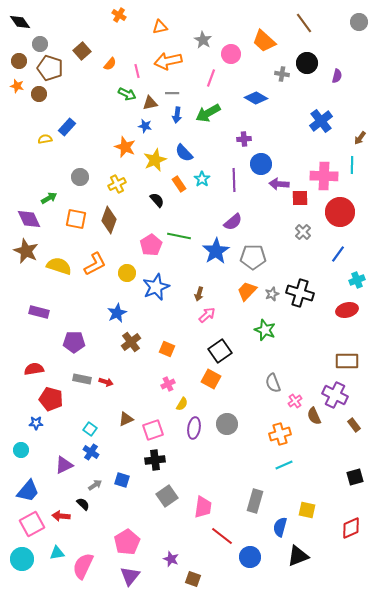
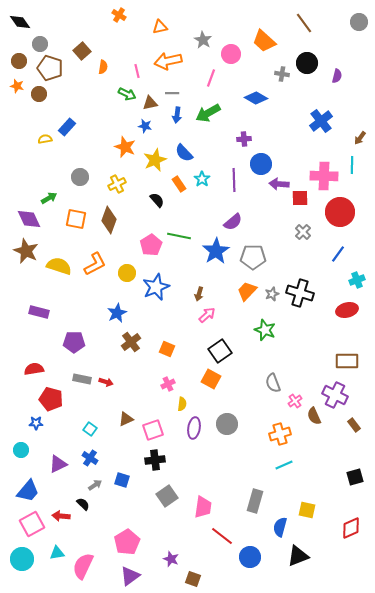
orange semicircle at (110, 64): moved 7 px left, 3 px down; rotated 32 degrees counterclockwise
yellow semicircle at (182, 404): rotated 24 degrees counterclockwise
blue cross at (91, 452): moved 1 px left, 6 px down
purple triangle at (64, 465): moved 6 px left, 1 px up
purple triangle at (130, 576): rotated 15 degrees clockwise
